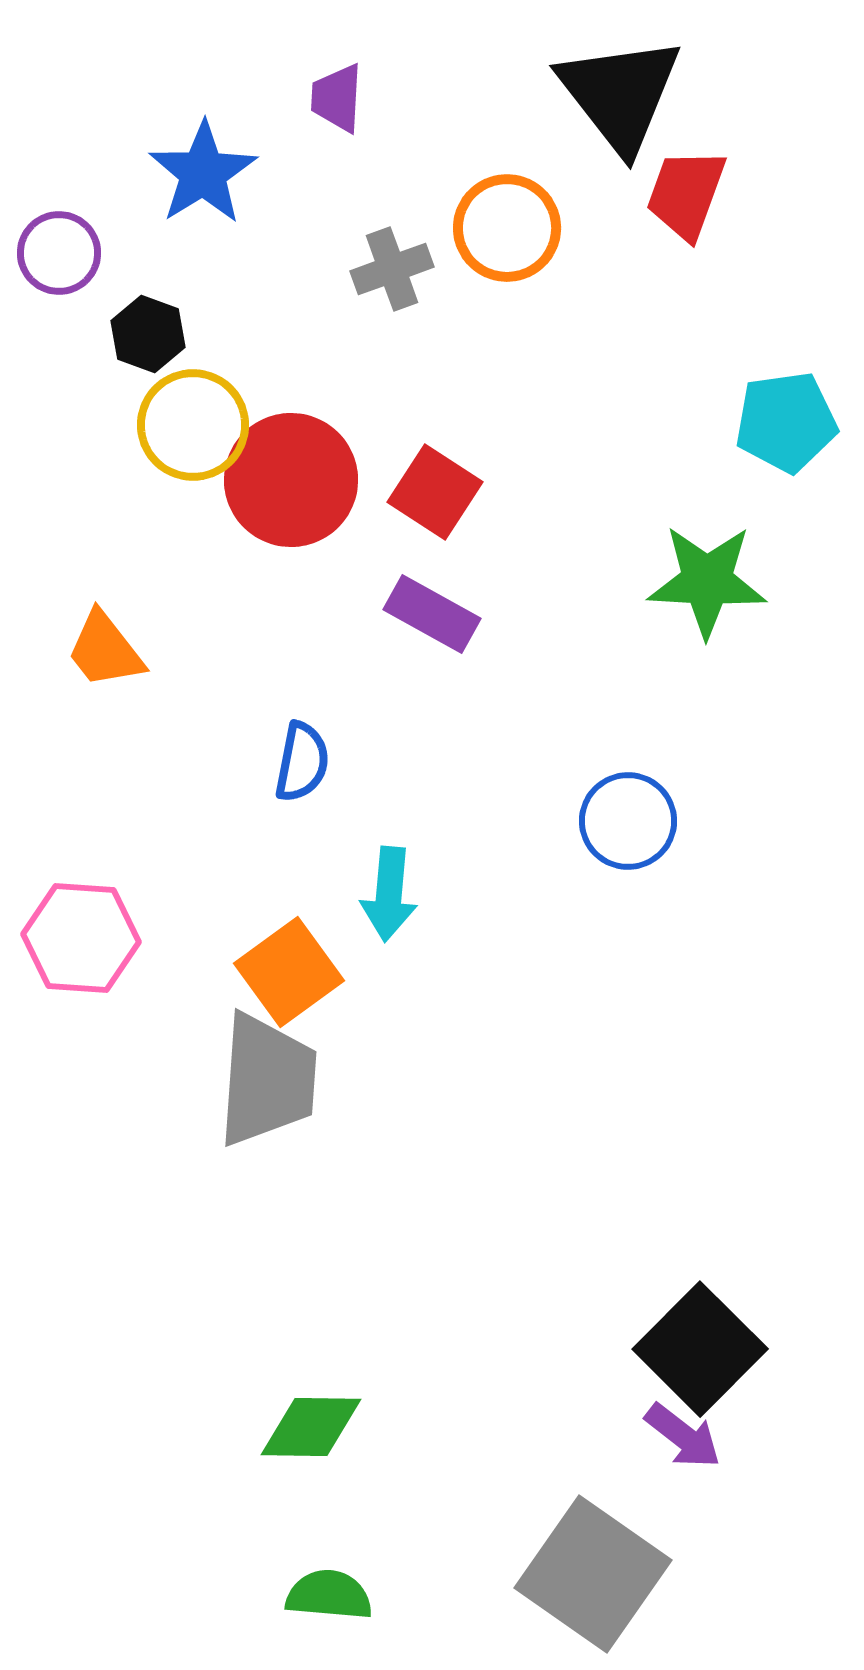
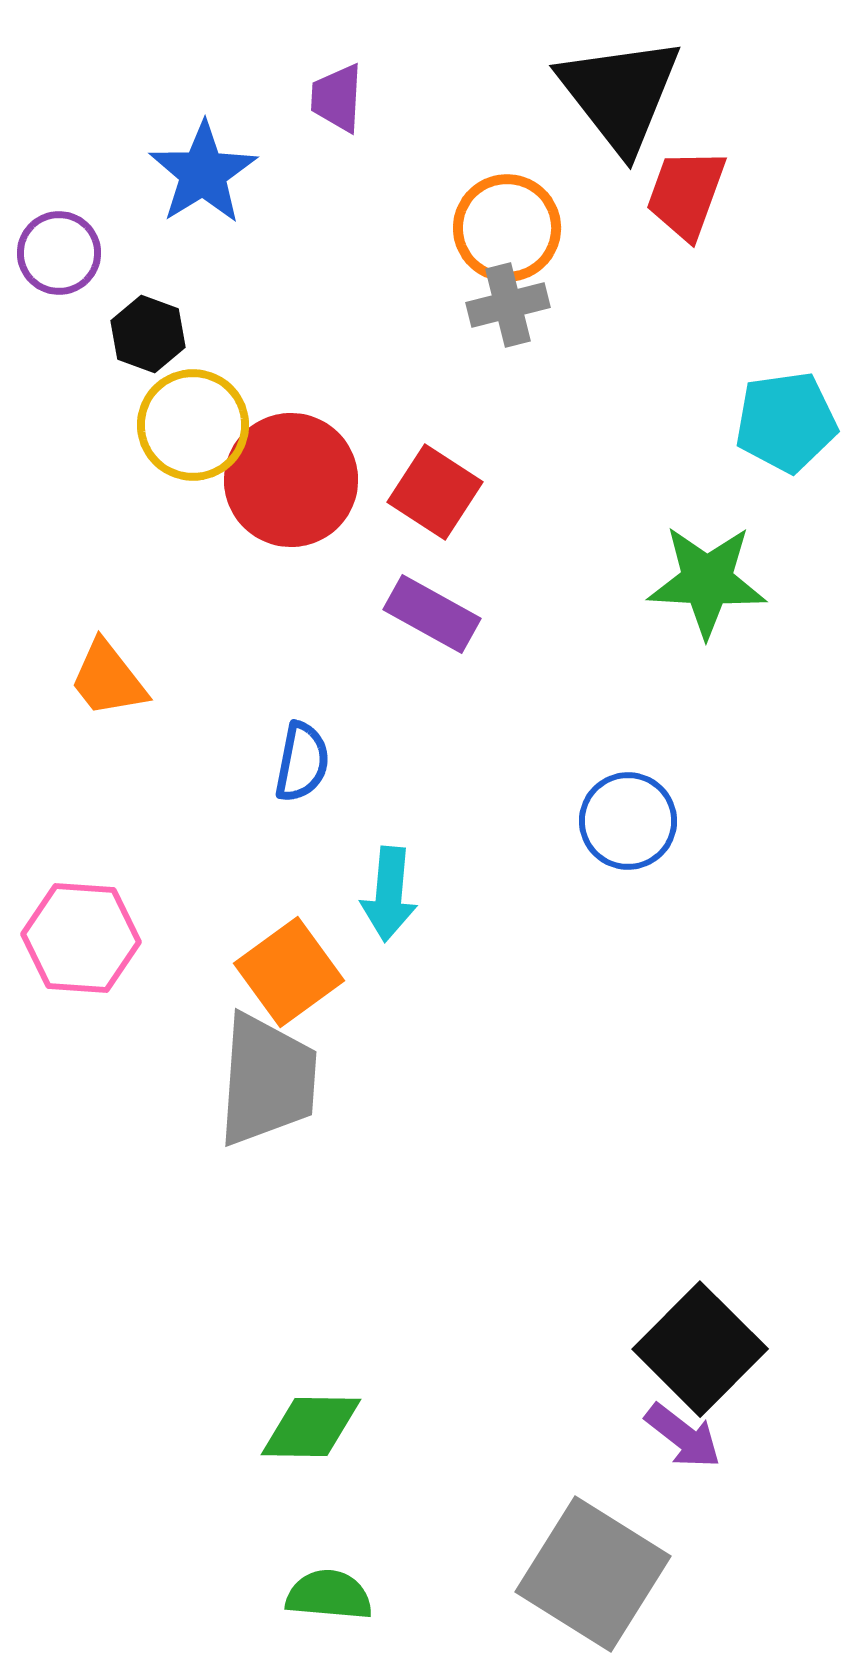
gray cross: moved 116 px right, 36 px down; rotated 6 degrees clockwise
orange trapezoid: moved 3 px right, 29 px down
gray square: rotated 3 degrees counterclockwise
